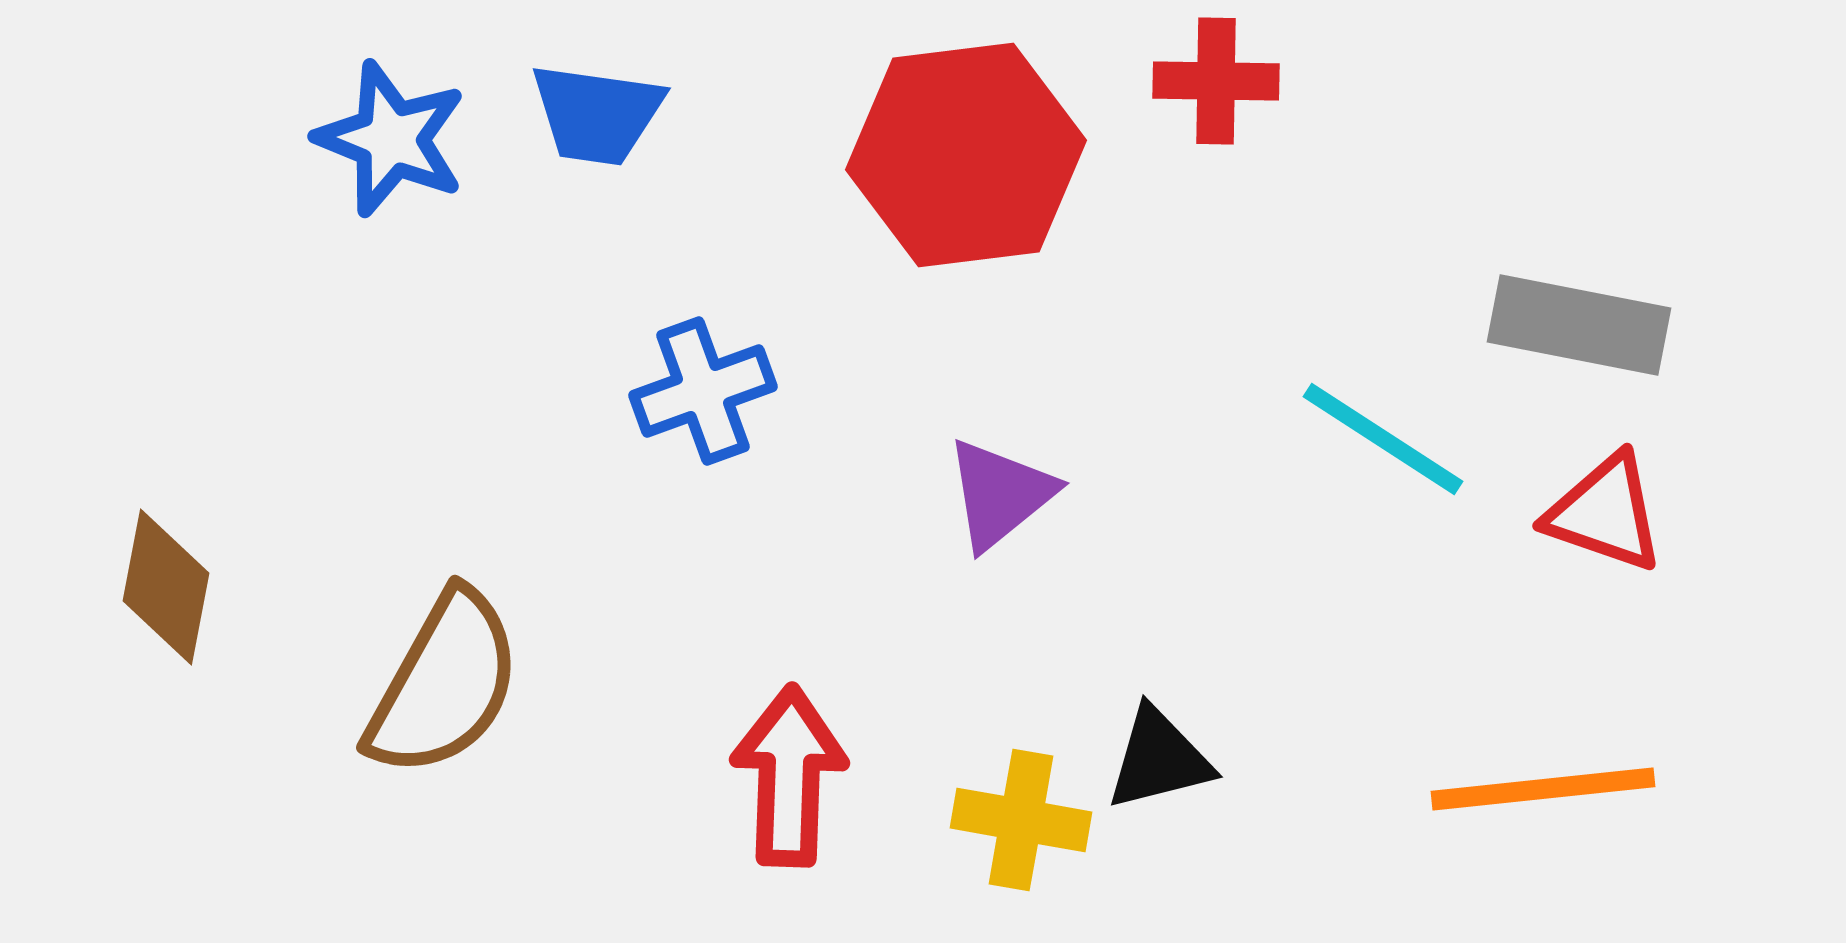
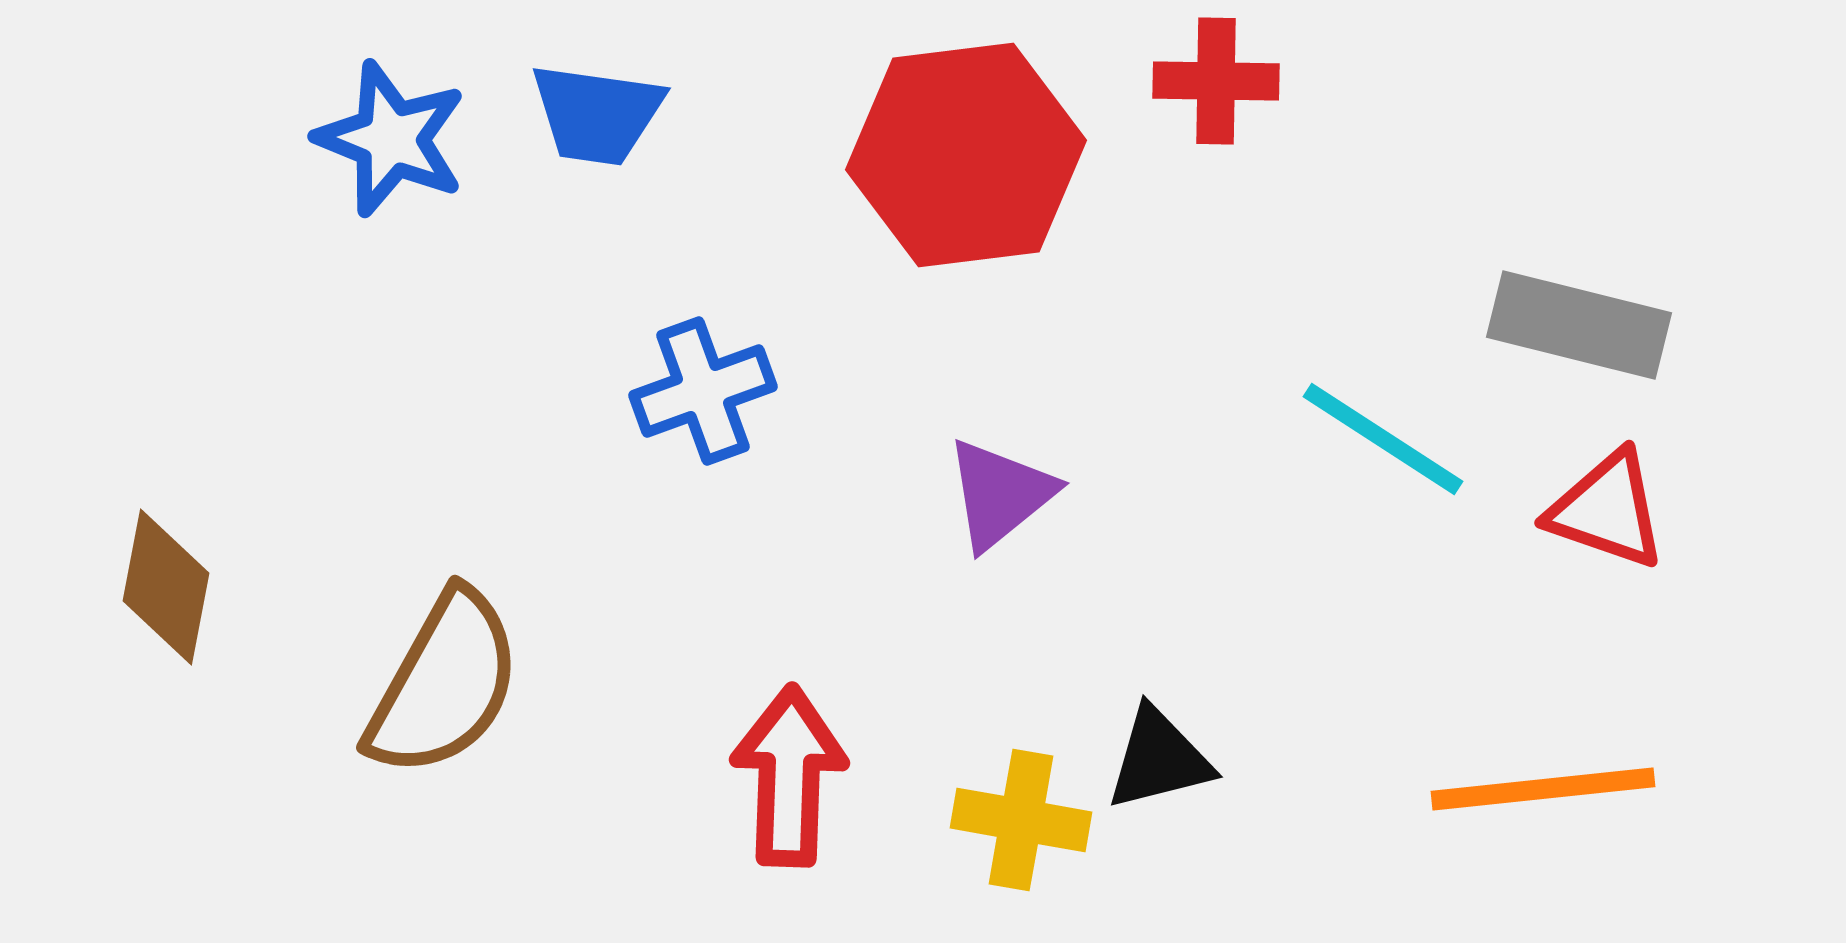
gray rectangle: rotated 3 degrees clockwise
red triangle: moved 2 px right, 3 px up
